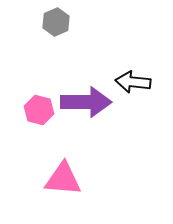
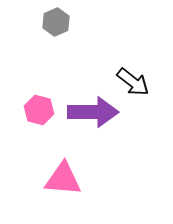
black arrow: rotated 148 degrees counterclockwise
purple arrow: moved 7 px right, 10 px down
